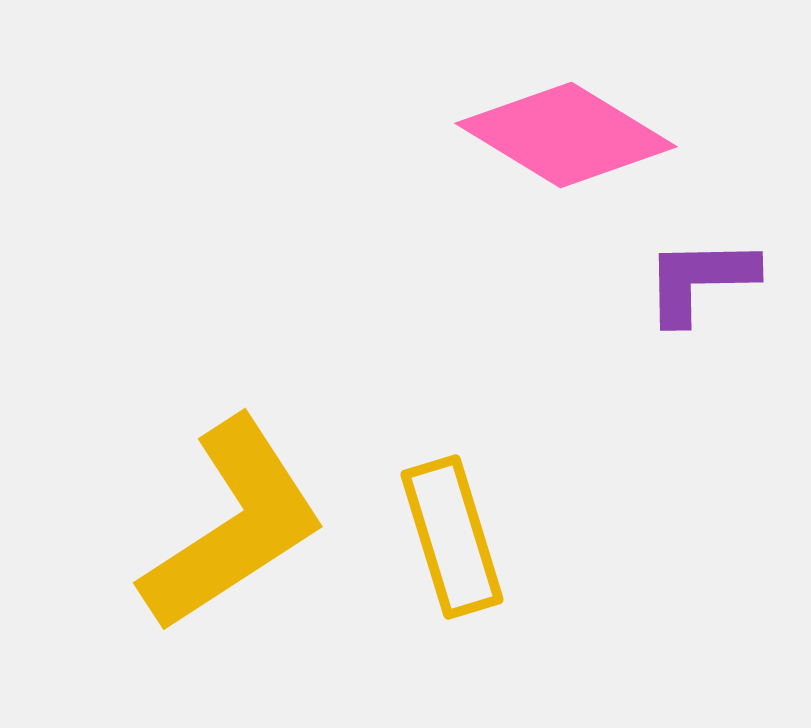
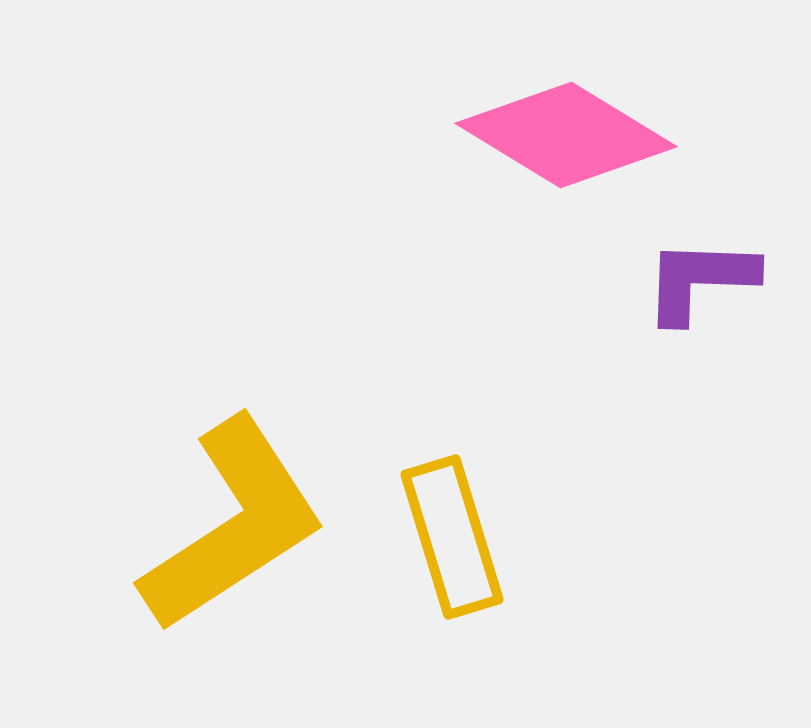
purple L-shape: rotated 3 degrees clockwise
